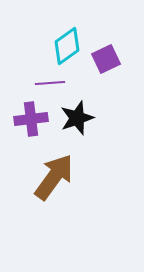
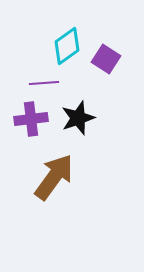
purple square: rotated 32 degrees counterclockwise
purple line: moved 6 px left
black star: moved 1 px right
